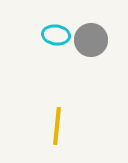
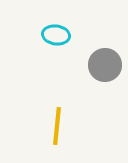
gray circle: moved 14 px right, 25 px down
